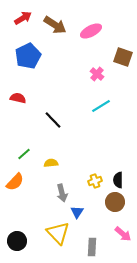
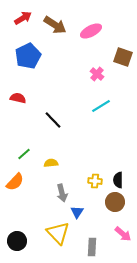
yellow cross: rotated 24 degrees clockwise
